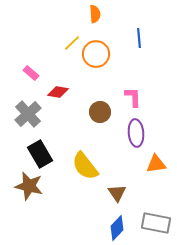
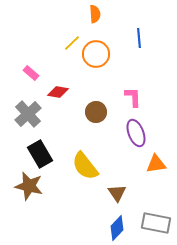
brown circle: moved 4 px left
purple ellipse: rotated 16 degrees counterclockwise
